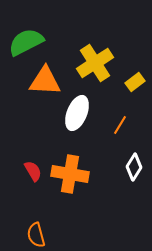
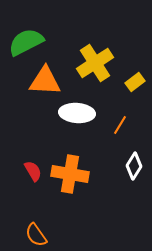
white ellipse: rotated 72 degrees clockwise
white diamond: moved 1 px up
orange semicircle: rotated 20 degrees counterclockwise
